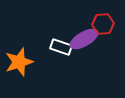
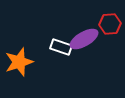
red hexagon: moved 7 px right
